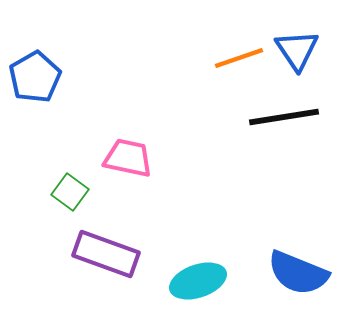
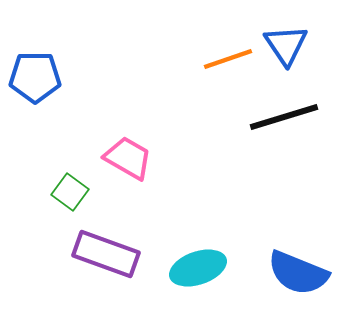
blue triangle: moved 11 px left, 5 px up
orange line: moved 11 px left, 1 px down
blue pentagon: rotated 30 degrees clockwise
black line: rotated 8 degrees counterclockwise
pink trapezoid: rotated 18 degrees clockwise
cyan ellipse: moved 13 px up
